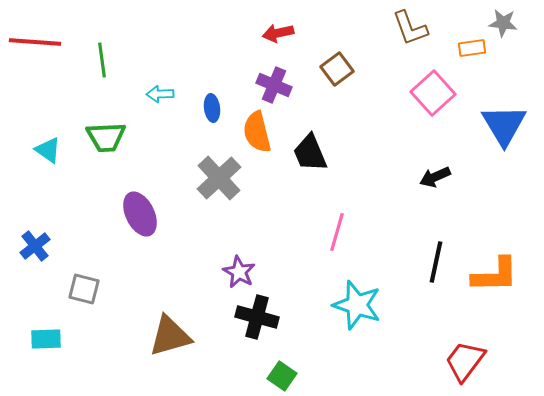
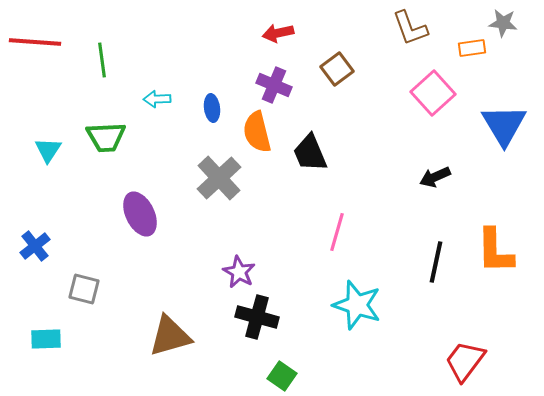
cyan arrow: moved 3 px left, 5 px down
cyan triangle: rotated 28 degrees clockwise
orange L-shape: moved 24 px up; rotated 90 degrees clockwise
